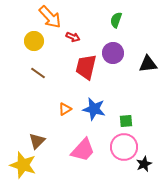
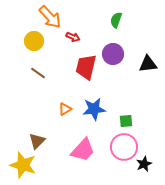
purple circle: moved 1 px down
blue star: rotated 20 degrees counterclockwise
